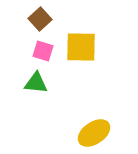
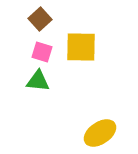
pink square: moved 1 px left, 1 px down
green triangle: moved 2 px right, 2 px up
yellow ellipse: moved 6 px right
